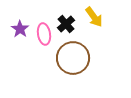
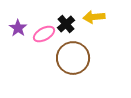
yellow arrow: rotated 120 degrees clockwise
purple star: moved 2 px left, 1 px up
pink ellipse: rotated 70 degrees clockwise
